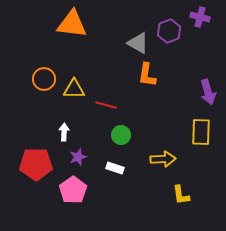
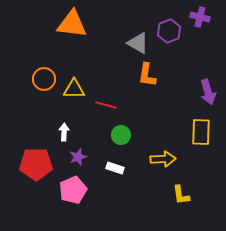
pink pentagon: rotated 12 degrees clockwise
